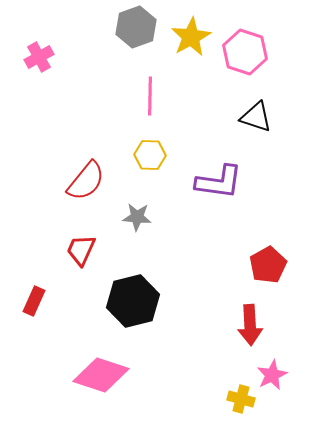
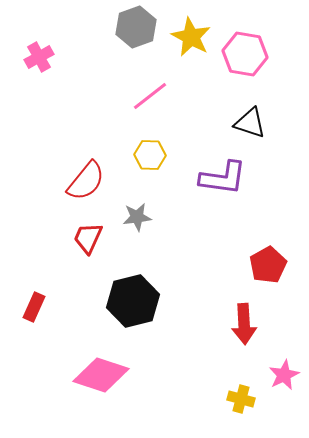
yellow star: rotated 15 degrees counterclockwise
pink hexagon: moved 2 px down; rotated 9 degrees counterclockwise
pink line: rotated 51 degrees clockwise
black triangle: moved 6 px left, 6 px down
purple L-shape: moved 4 px right, 4 px up
gray star: rotated 12 degrees counterclockwise
red trapezoid: moved 7 px right, 12 px up
red rectangle: moved 6 px down
red arrow: moved 6 px left, 1 px up
pink star: moved 12 px right
